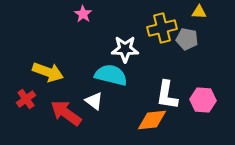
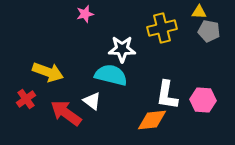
pink star: moved 2 px right; rotated 24 degrees clockwise
gray pentagon: moved 22 px right, 8 px up
white star: moved 3 px left
white triangle: moved 2 px left
